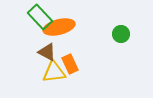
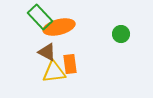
orange rectangle: rotated 18 degrees clockwise
